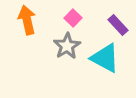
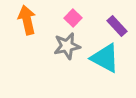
purple rectangle: moved 1 px left, 1 px down
gray star: rotated 20 degrees clockwise
